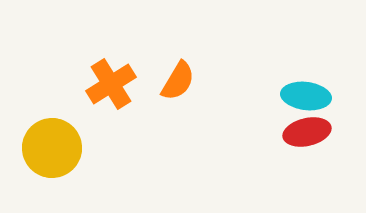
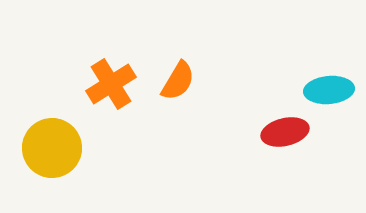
cyan ellipse: moved 23 px right, 6 px up; rotated 12 degrees counterclockwise
red ellipse: moved 22 px left
